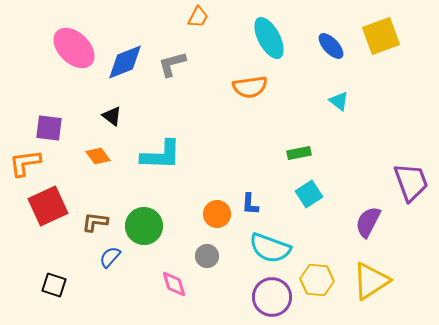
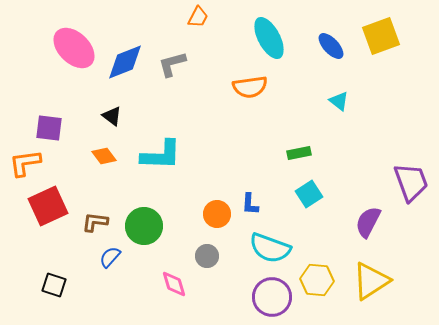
orange diamond: moved 6 px right
